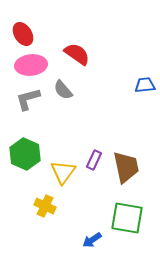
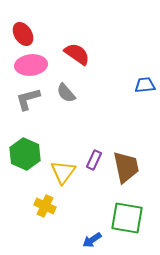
gray semicircle: moved 3 px right, 3 px down
